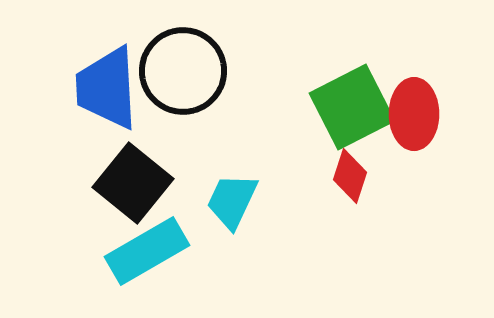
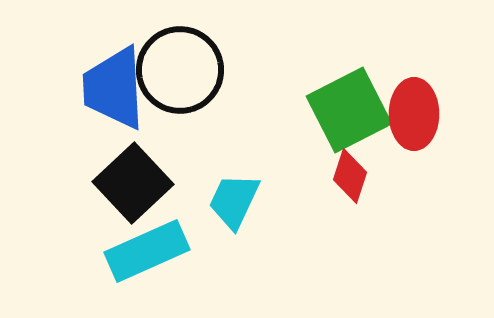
black circle: moved 3 px left, 1 px up
blue trapezoid: moved 7 px right
green square: moved 3 px left, 3 px down
black square: rotated 8 degrees clockwise
cyan trapezoid: moved 2 px right
cyan rectangle: rotated 6 degrees clockwise
